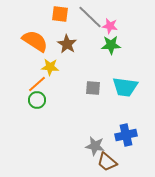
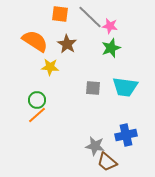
green star: moved 3 px down; rotated 18 degrees counterclockwise
orange line: moved 31 px down
